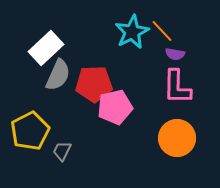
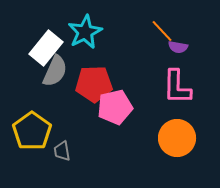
cyan star: moved 47 px left
white rectangle: rotated 8 degrees counterclockwise
purple semicircle: moved 3 px right, 7 px up
gray semicircle: moved 3 px left, 4 px up
yellow pentagon: moved 2 px right; rotated 9 degrees counterclockwise
gray trapezoid: rotated 35 degrees counterclockwise
